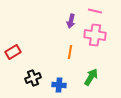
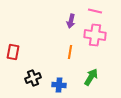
red rectangle: rotated 49 degrees counterclockwise
